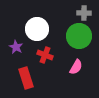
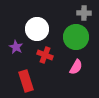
green circle: moved 3 px left, 1 px down
red rectangle: moved 3 px down
